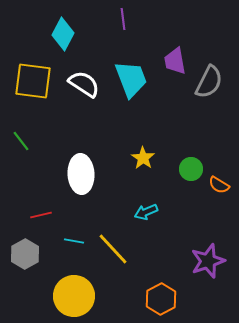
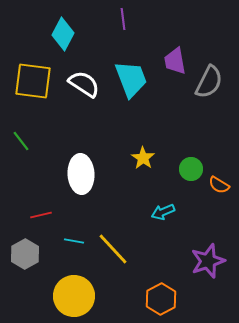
cyan arrow: moved 17 px right
